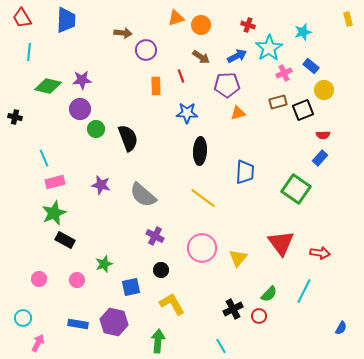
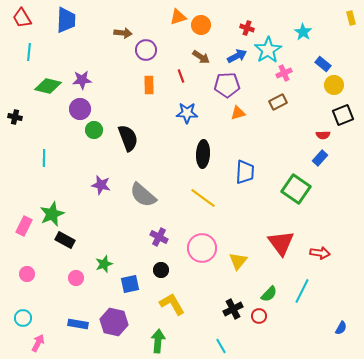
orange triangle at (176, 18): moved 2 px right, 1 px up
yellow rectangle at (348, 19): moved 3 px right, 1 px up
red cross at (248, 25): moved 1 px left, 3 px down
cyan star at (303, 32): rotated 24 degrees counterclockwise
cyan star at (269, 48): moved 1 px left, 2 px down
blue rectangle at (311, 66): moved 12 px right, 2 px up
orange rectangle at (156, 86): moved 7 px left, 1 px up
yellow circle at (324, 90): moved 10 px right, 5 px up
brown rectangle at (278, 102): rotated 12 degrees counterclockwise
black square at (303, 110): moved 40 px right, 5 px down
green circle at (96, 129): moved 2 px left, 1 px down
black ellipse at (200, 151): moved 3 px right, 3 px down
cyan line at (44, 158): rotated 24 degrees clockwise
pink rectangle at (55, 182): moved 31 px left, 44 px down; rotated 48 degrees counterclockwise
green star at (54, 213): moved 2 px left, 1 px down
purple cross at (155, 236): moved 4 px right, 1 px down
yellow triangle at (238, 258): moved 3 px down
pink circle at (39, 279): moved 12 px left, 5 px up
pink circle at (77, 280): moved 1 px left, 2 px up
blue square at (131, 287): moved 1 px left, 3 px up
cyan line at (304, 291): moved 2 px left
